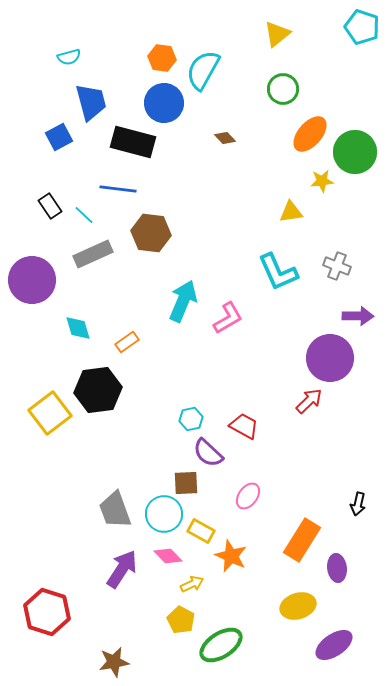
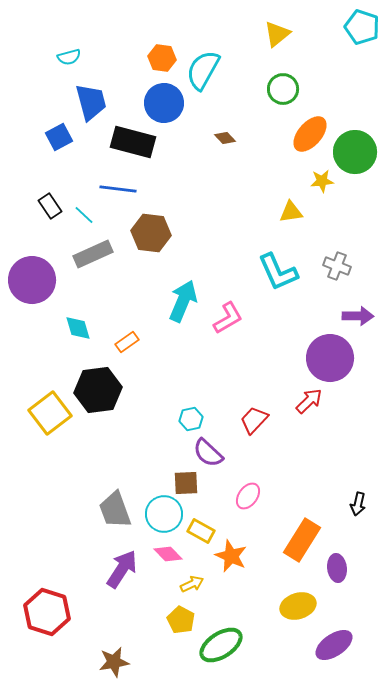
red trapezoid at (244, 426): moved 10 px right, 6 px up; rotated 76 degrees counterclockwise
pink diamond at (168, 556): moved 2 px up
